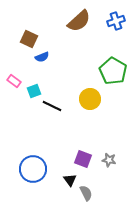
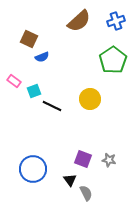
green pentagon: moved 11 px up; rotated 8 degrees clockwise
